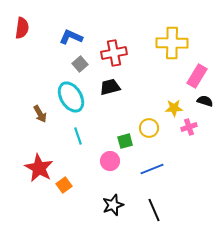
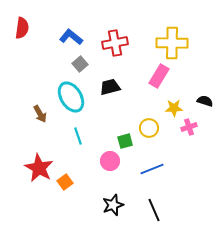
blue L-shape: rotated 15 degrees clockwise
red cross: moved 1 px right, 10 px up
pink rectangle: moved 38 px left
orange square: moved 1 px right, 3 px up
